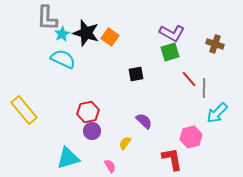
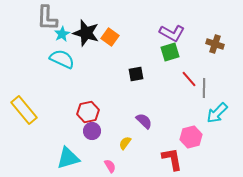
cyan semicircle: moved 1 px left
